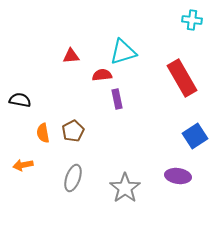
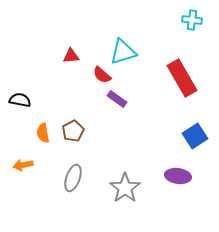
red semicircle: rotated 132 degrees counterclockwise
purple rectangle: rotated 42 degrees counterclockwise
